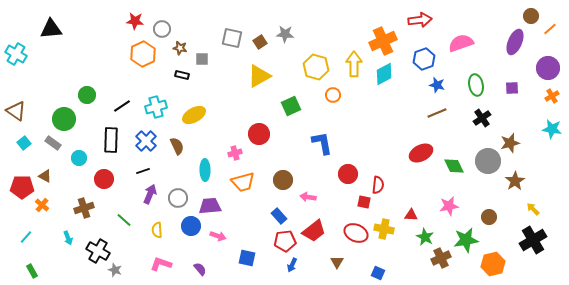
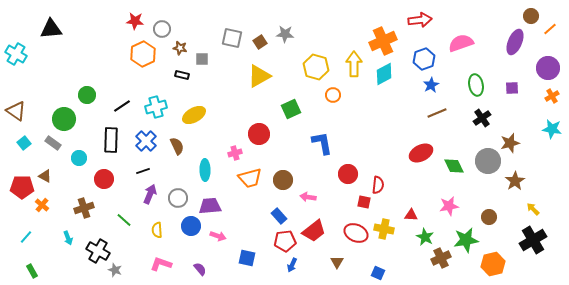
blue star at (437, 85): moved 6 px left; rotated 28 degrees clockwise
green square at (291, 106): moved 3 px down
orange trapezoid at (243, 182): moved 7 px right, 4 px up
